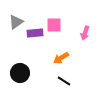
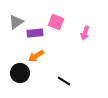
pink square: moved 2 px right, 3 px up; rotated 21 degrees clockwise
orange arrow: moved 25 px left, 2 px up
